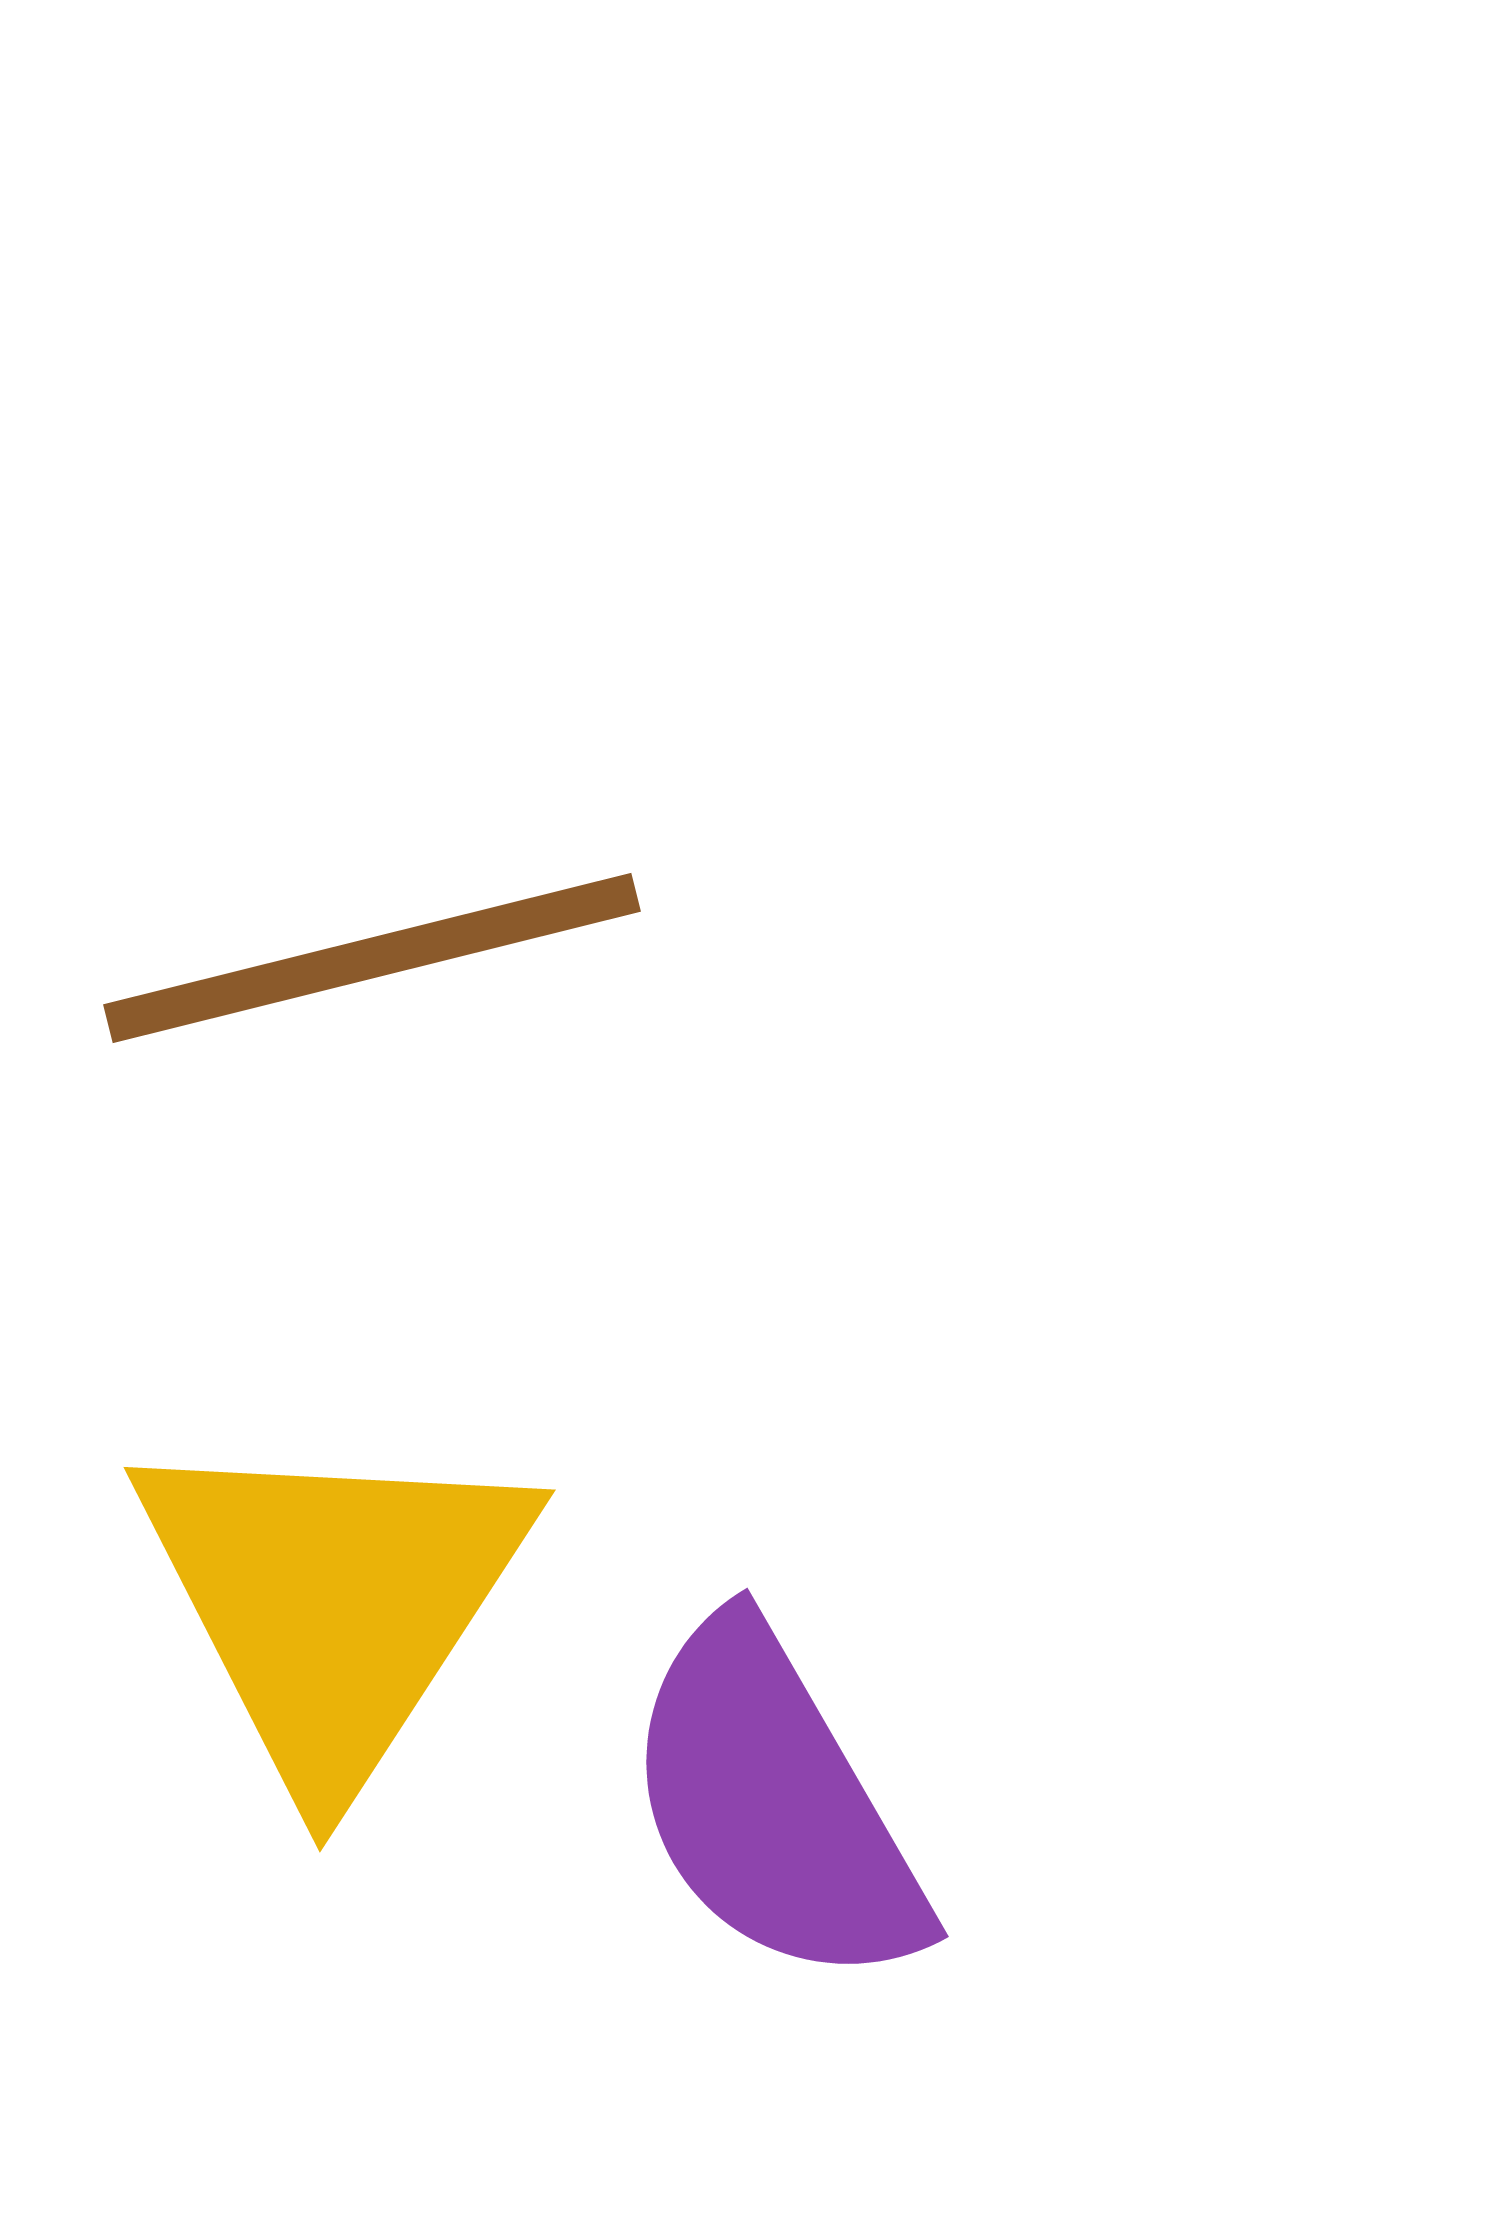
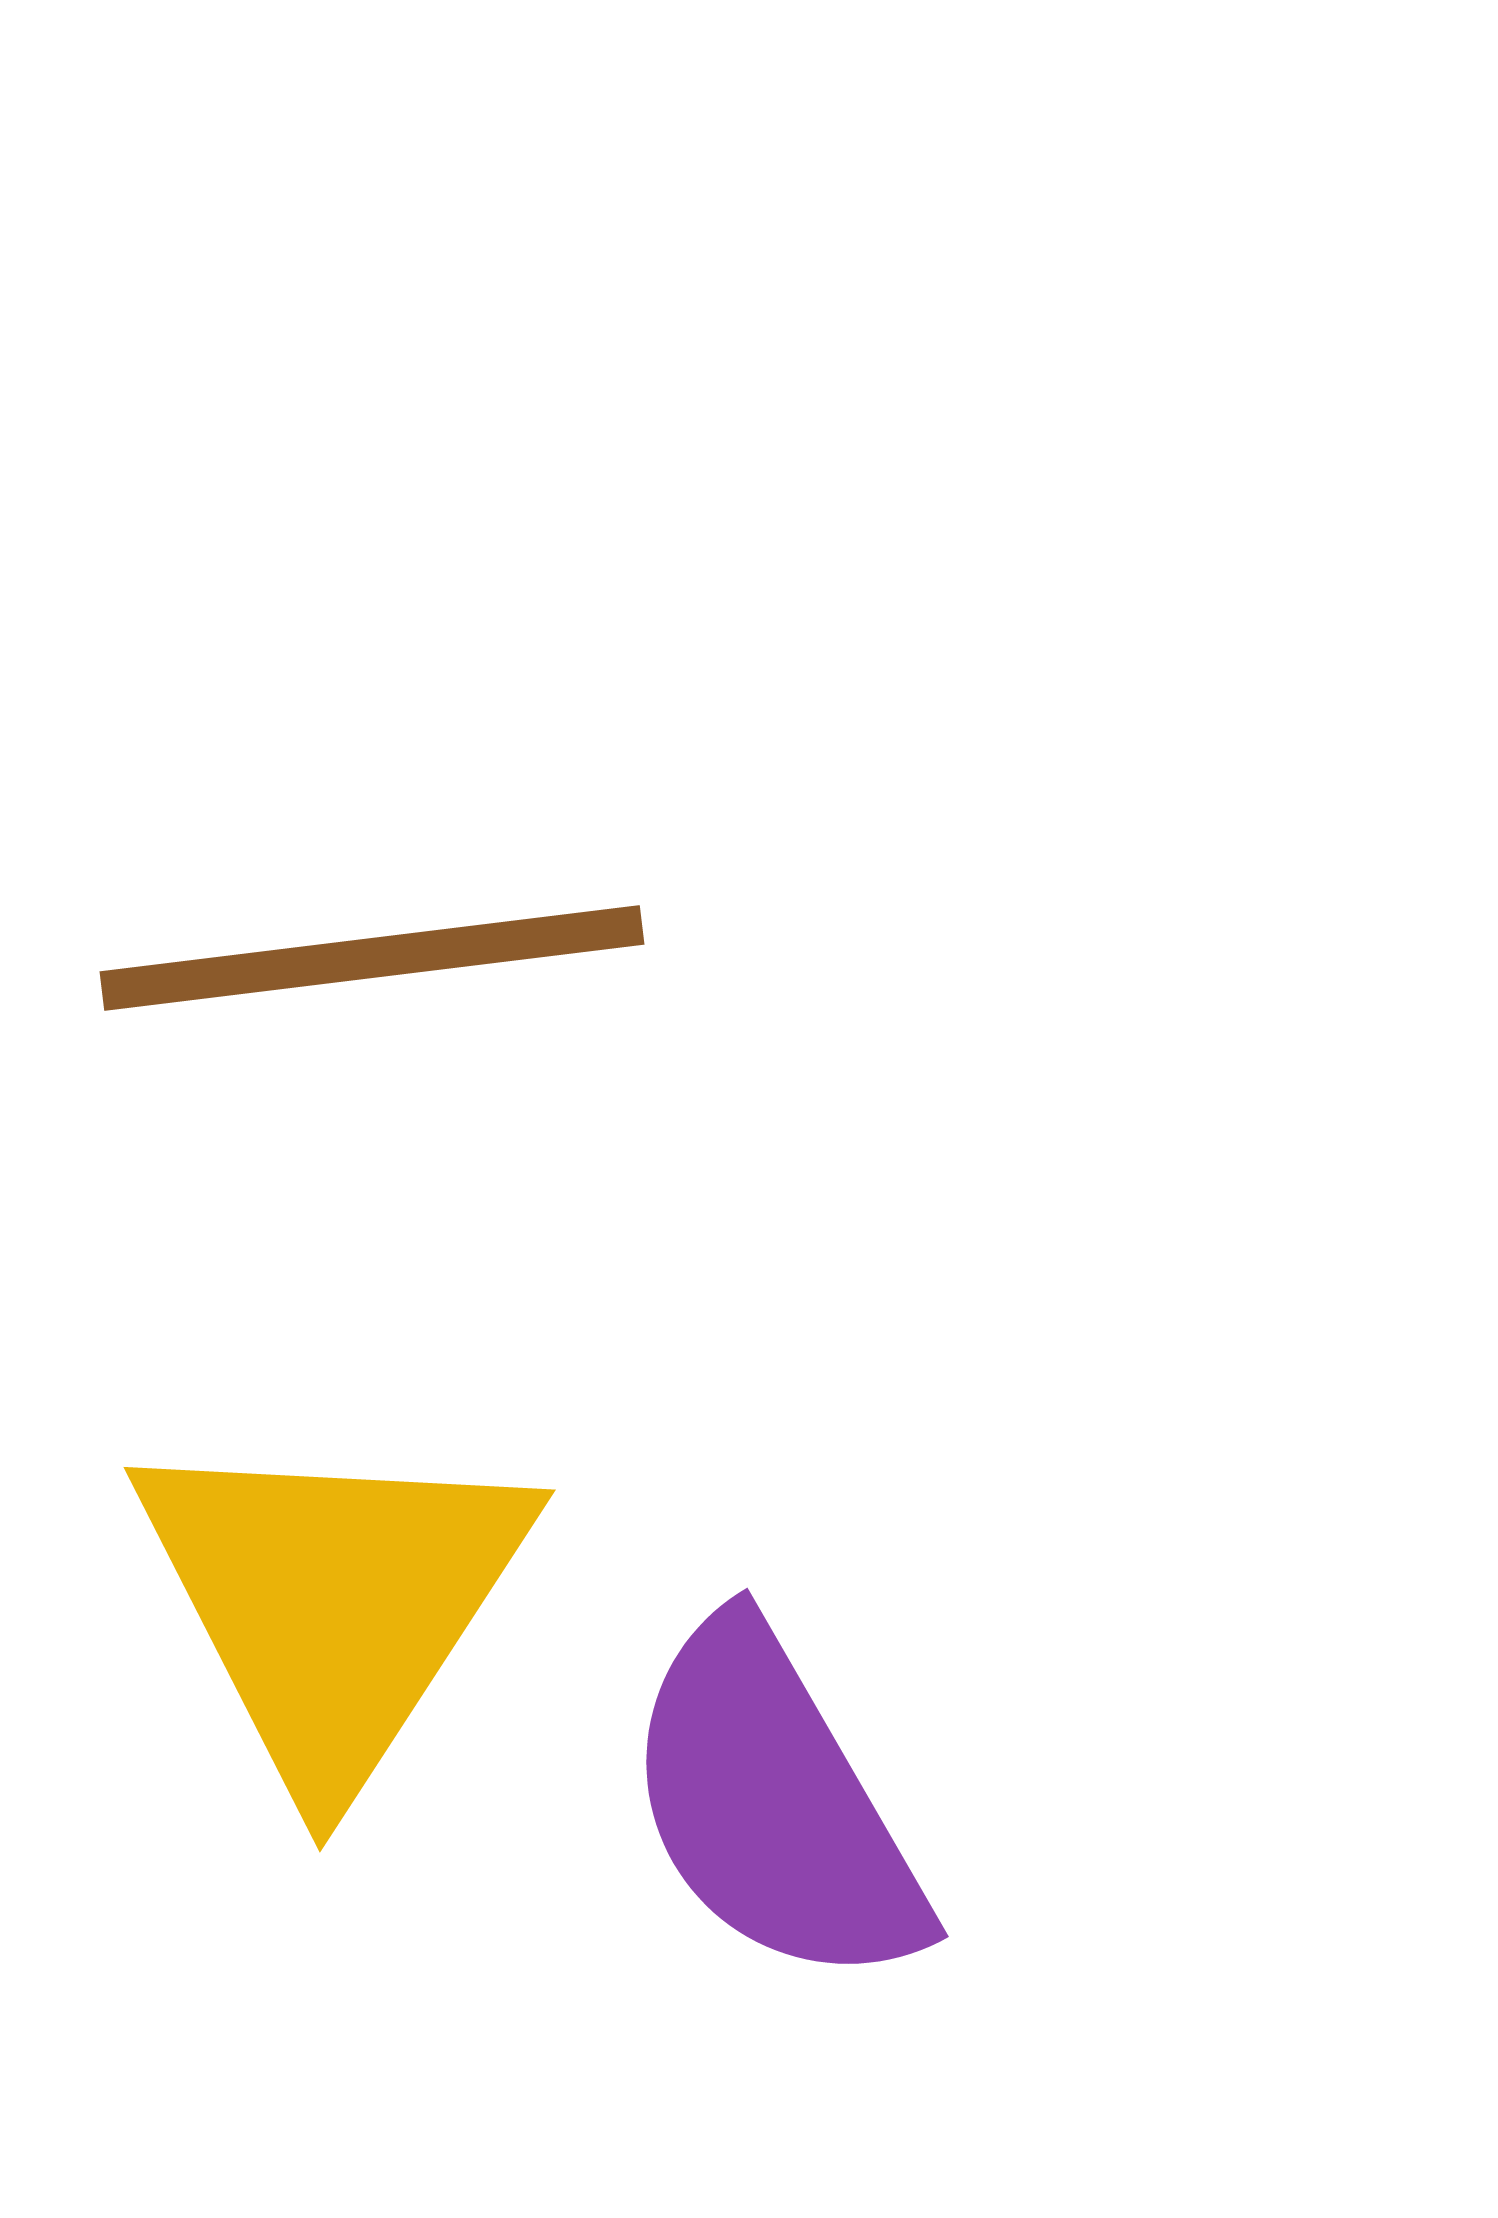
brown line: rotated 7 degrees clockwise
